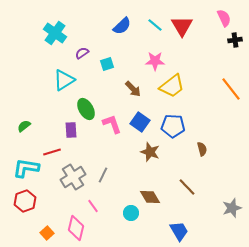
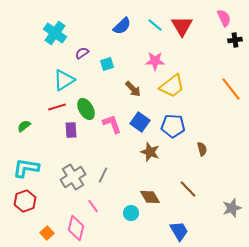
red line: moved 5 px right, 45 px up
brown line: moved 1 px right, 2 px down
